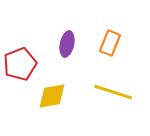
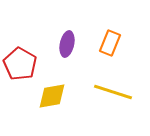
red pentagon: rotated 20 degrees counterclockwise
